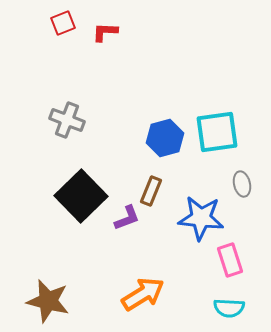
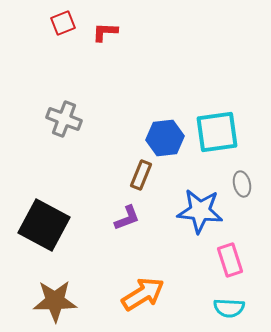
gray cross: moved 3 px left, 1 px up
blue hexagon: rotated 9 degrees clockwise
brown rectangle: moved 10 px left, 16 px up
black square: moved 37 px left, 29 px down; rotated 18 degrees counterclockwise
blue star: moved 1 px left, 7 px up
brown star: moved 7 px right; rotated 15 degrees counterclockwise
